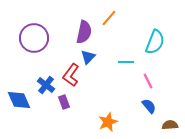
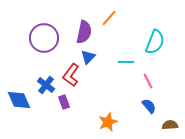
purple circle: moved 10 px right
